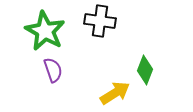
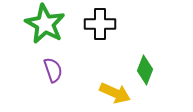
black cross: moved 3 px down; rotated 8 degrees counterclockwise
green star: moved 7 px up
yellow arrow: rotated 56 degrees clockwise
